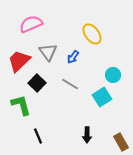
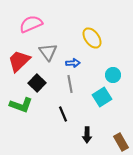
yellow ellipse: moved 4 px down
blue arrow: moved 6 px down; rotated 128 degrees counterclockwise
gray line: rotated 48 degrees clockwise
green L-shape: rotated 125 degrees clockwise
black line: moved 25 px right, 22 px up
